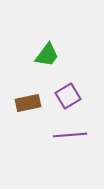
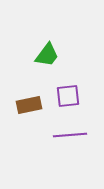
purple square: rotated 25 degrees clockwise
brown rectangle: moved 1 px right, 2 px down
